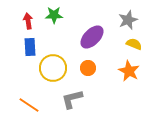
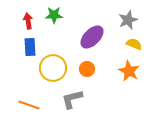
orange circle: moved 1 px left, 1 px down
orange line: rotated 15 degrees counterclockwise
